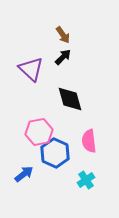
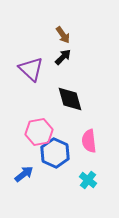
cyan cross: moved 2 px right; rotated 18 degrees counterclockwise
